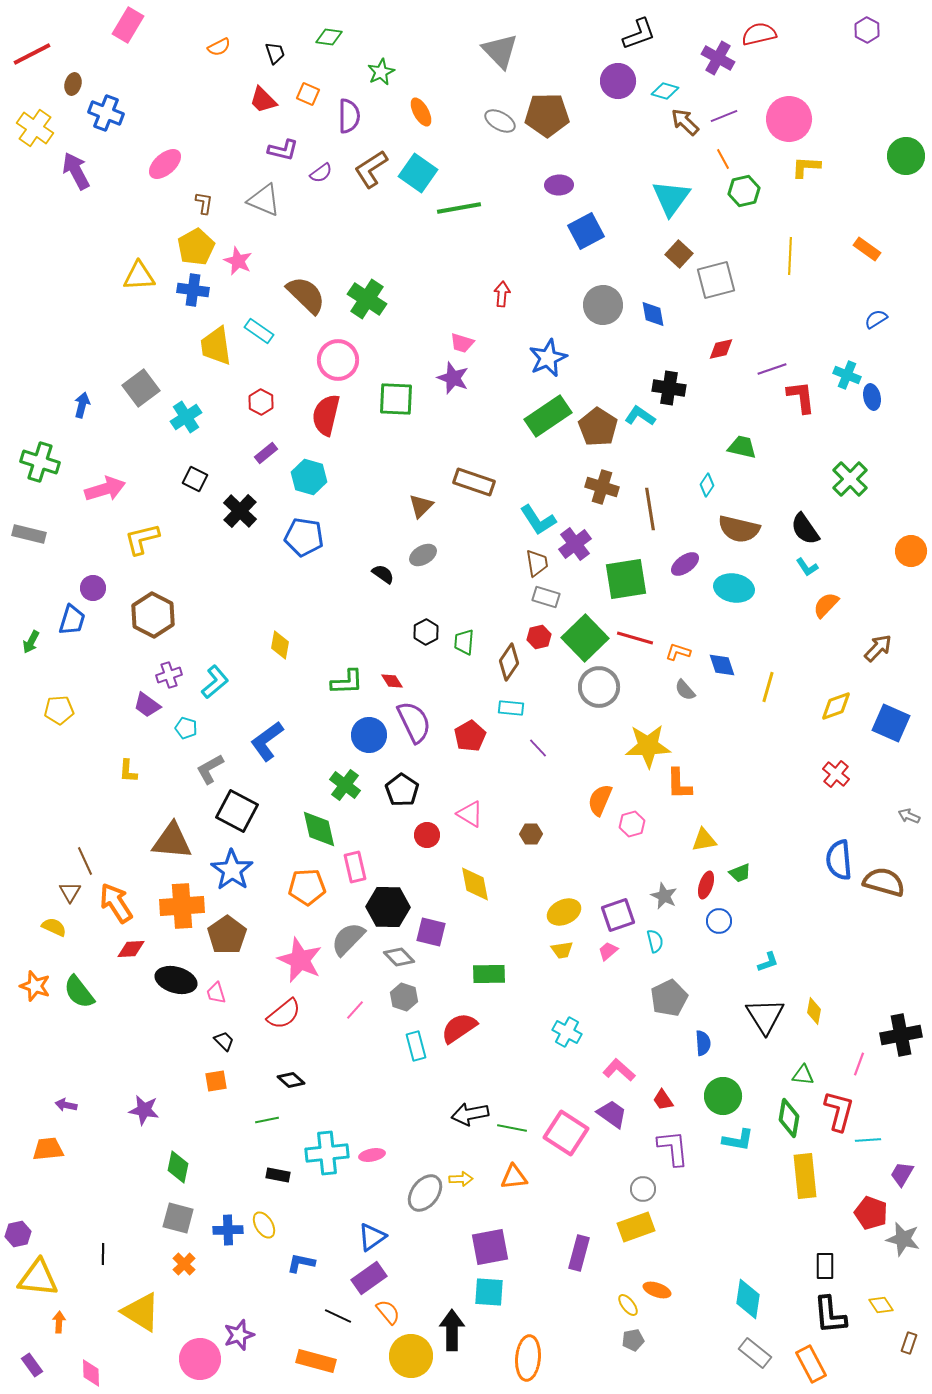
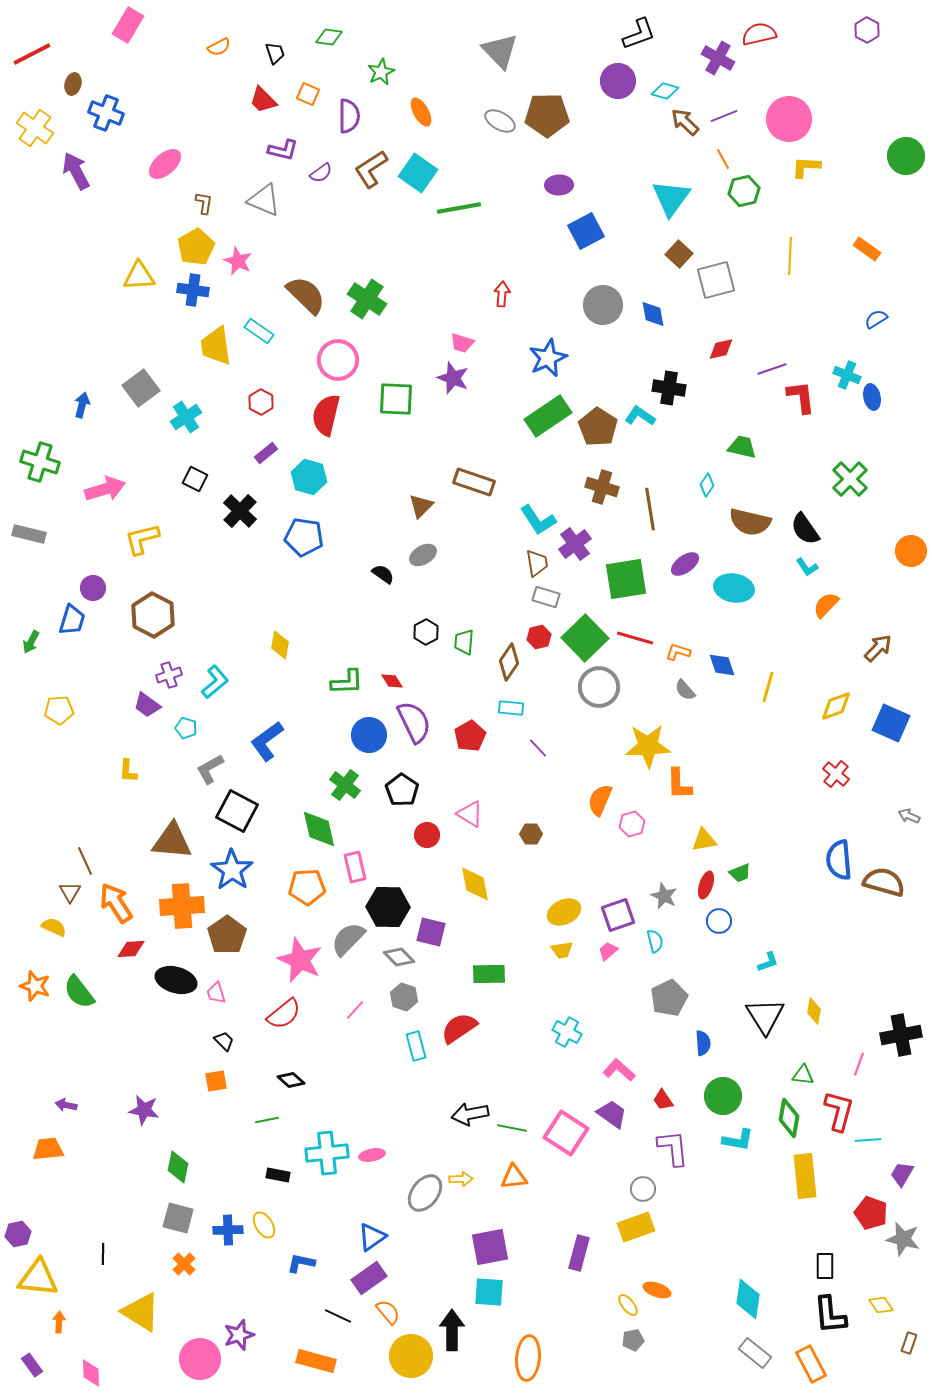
brown semicircle at (739, 529): moved 11 px right, 7 px up
